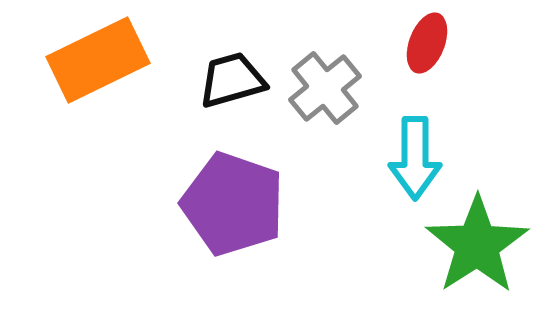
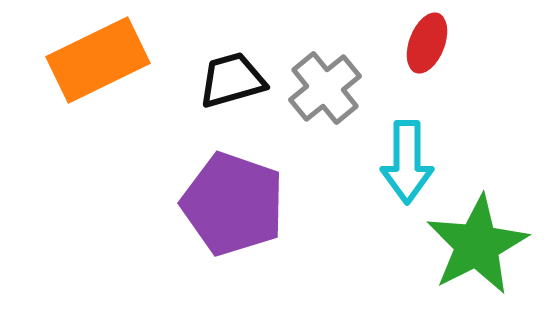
cyan arrow: moved 8 px left, 4 px down
green star: rotated 6 degrees clockwise
